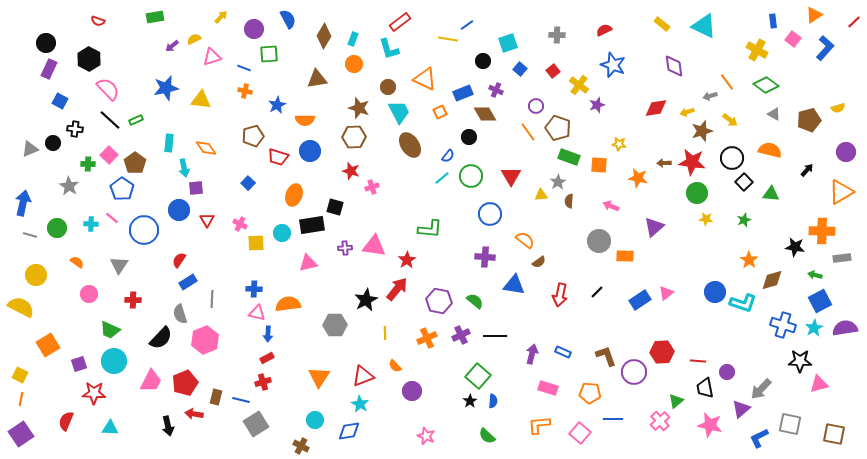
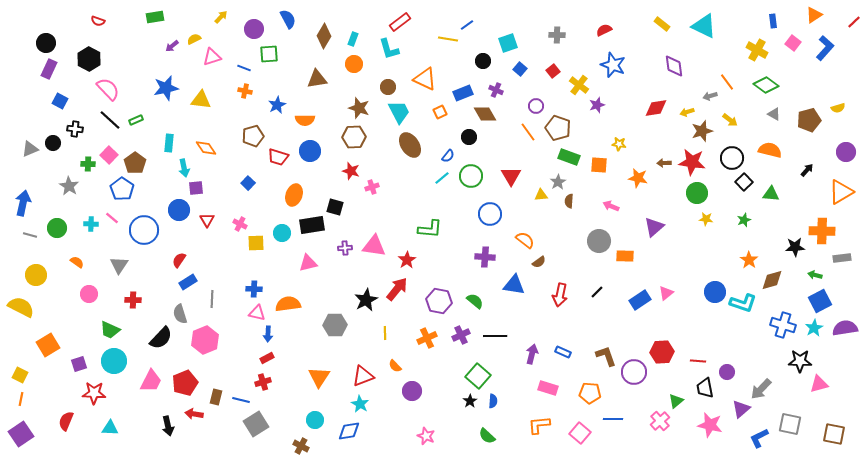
pink square at (793, 39): moved 4 px down
black star at (795, 247): rotated 12 degrees counterclockwise
